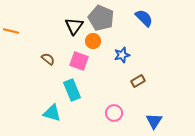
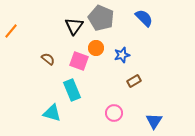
orange line: rotated 63 degrees counterclockwise
orange circle: moved 3 px right, 7 px down
brown rectangle: moved 4 px left
